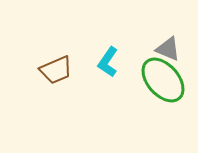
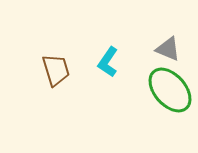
brown trapezoid: rotated 84 degrees counterclockwise
green ellipse: moved 7 px right, 10 px down
